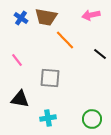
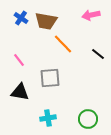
brown trapezoid: moved 4 px down
orange line: moved 2 px left, 4 px down
black line: moved 2 px left
pink line: moved 2 px right
gray square: rotated 10 degrees counterclockwise
black triangle: moved 7 px up
green circle: moved 4 px left
